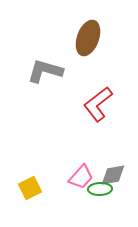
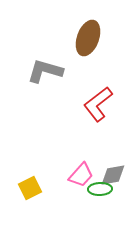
pink trapezoid: moved 2 px up
